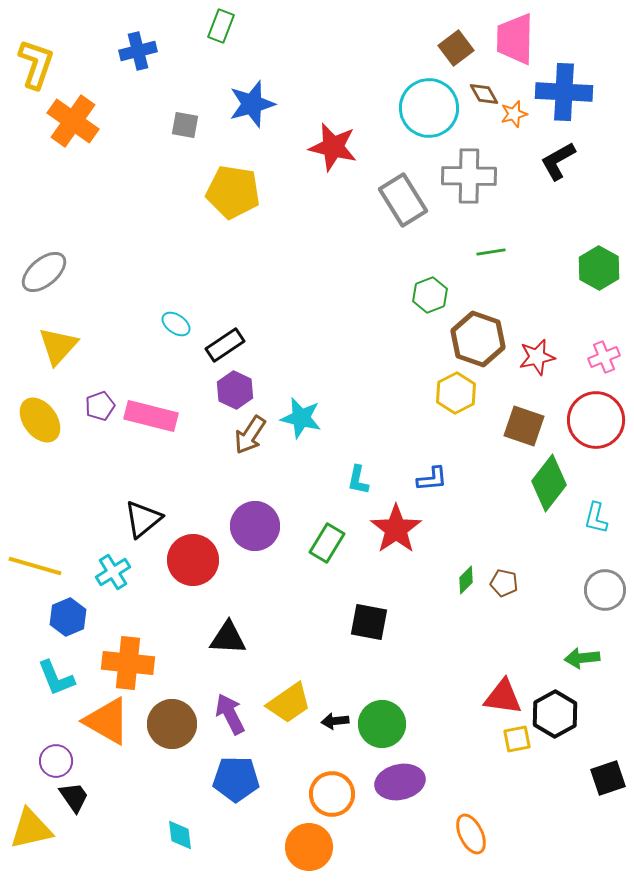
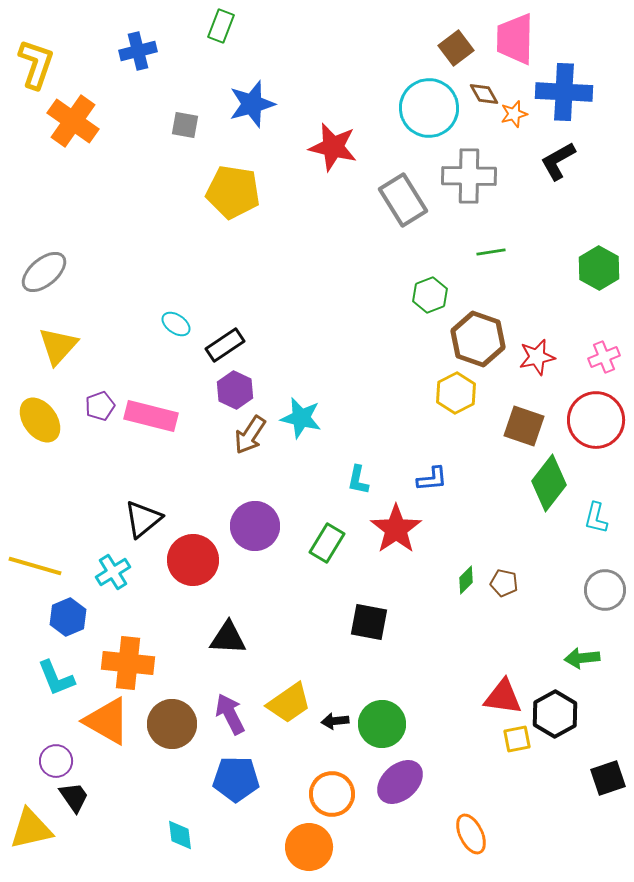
purple ellipse at (400, 782): rotated 30 degrees counterclockwise
